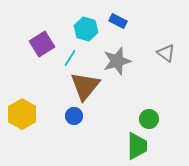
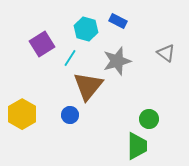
brown triangle: moved 3 px right
blue circle: moved 4 px left, 1 px up
